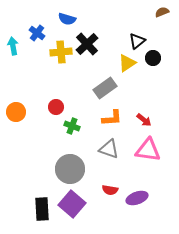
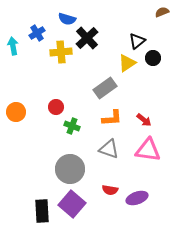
blue cross: rotated 21 degrees clockwise
black cross: moved 6 px up
black rectangle: moved 2 px down
